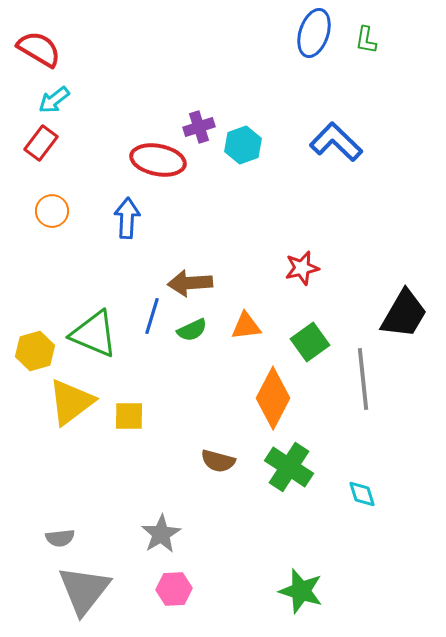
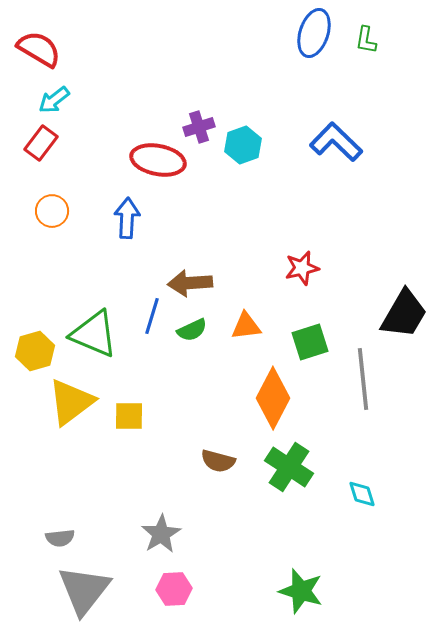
green square: rotated 18 degrees clockwise
